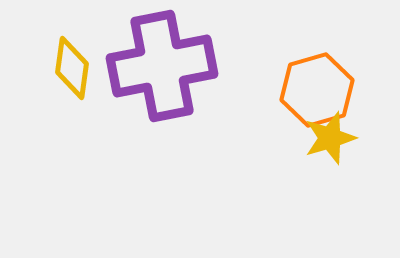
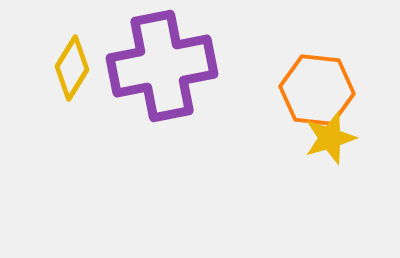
yellow diamond: rotated 24 degrees clockwise
orange hexagon: rotated 22 degrees clockwise
